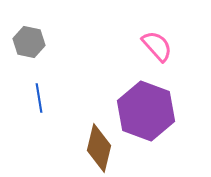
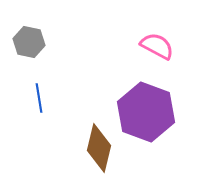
pink semicircle: rotated 20 degrees counterclockwise
purple hexagon: moved 1 px down
